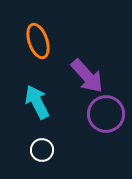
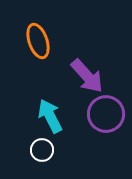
cyan arrow: moved 13 px right, 14 px down
